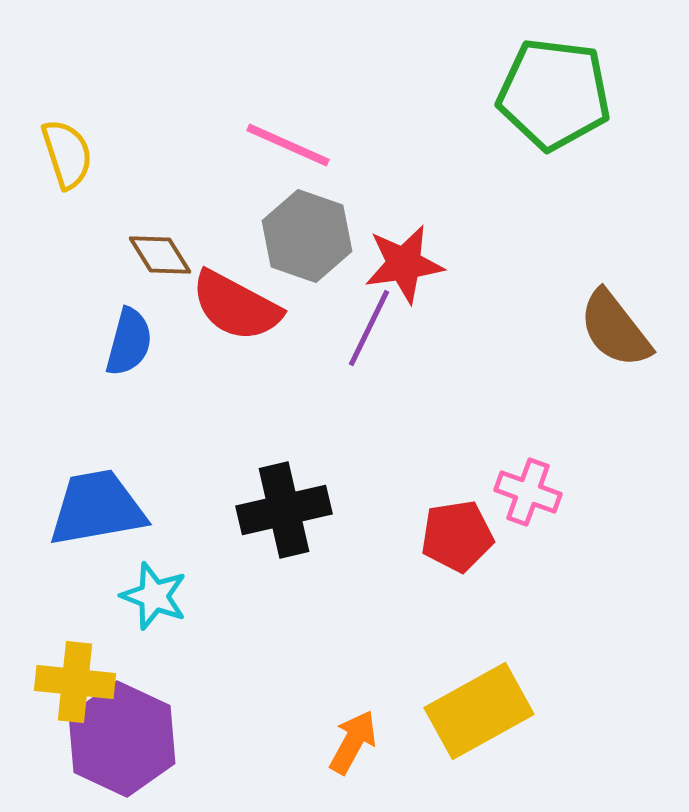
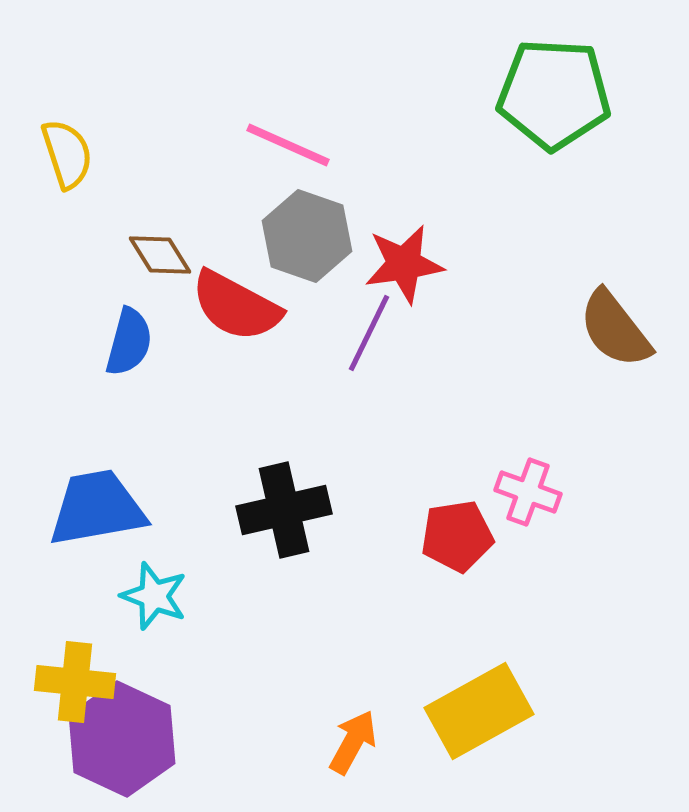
green pentagon: rotated 4 degrees counterclockwise
purple line: moved 5 px down
